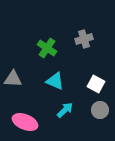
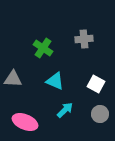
gray cross: rotated 12 degrees clockwise
green cross: moved 4 px left
gray circle: moved 4 px down
